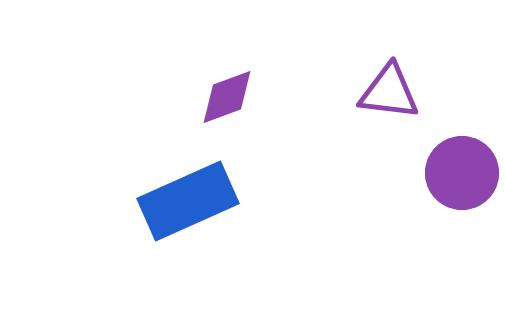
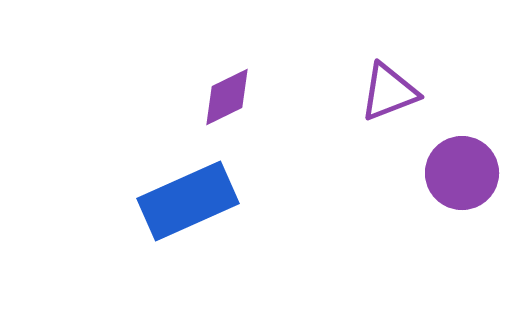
purple triangle: rotated 28 degrees counterclockwise
purple diamond: rotated 6 degrees counterclockwise
